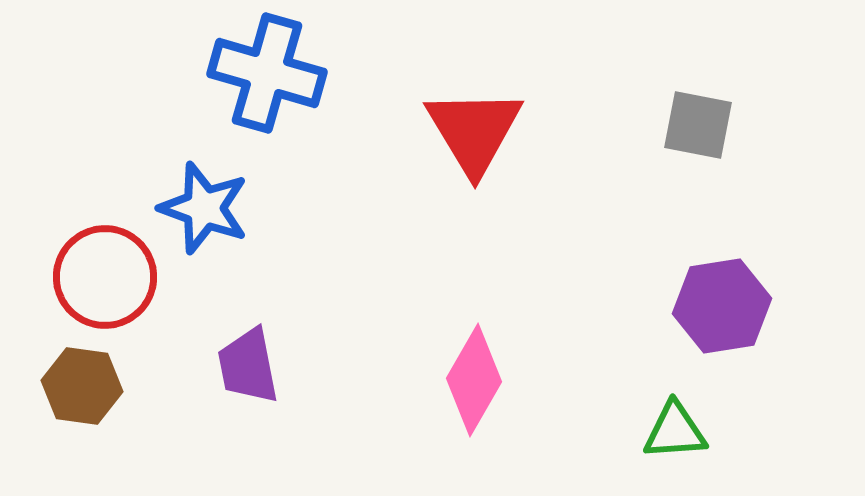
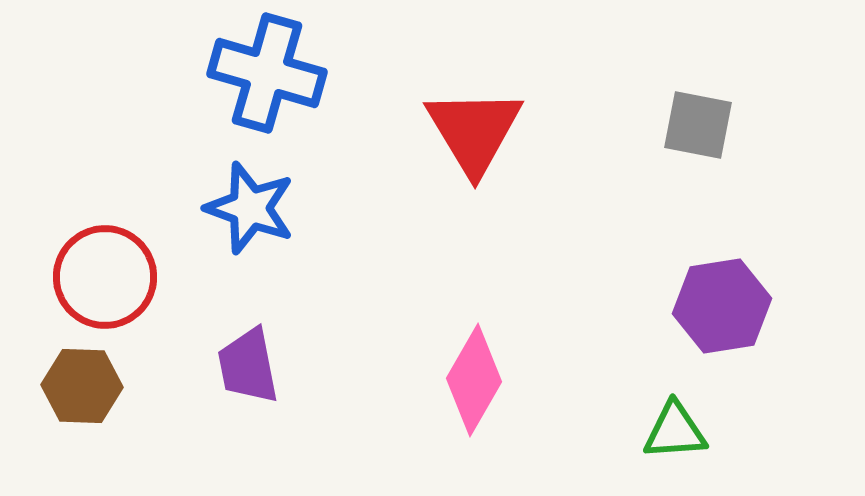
blue star: moved 46 px right
brown hexagon: rotated 6 degrees counterclockwise
